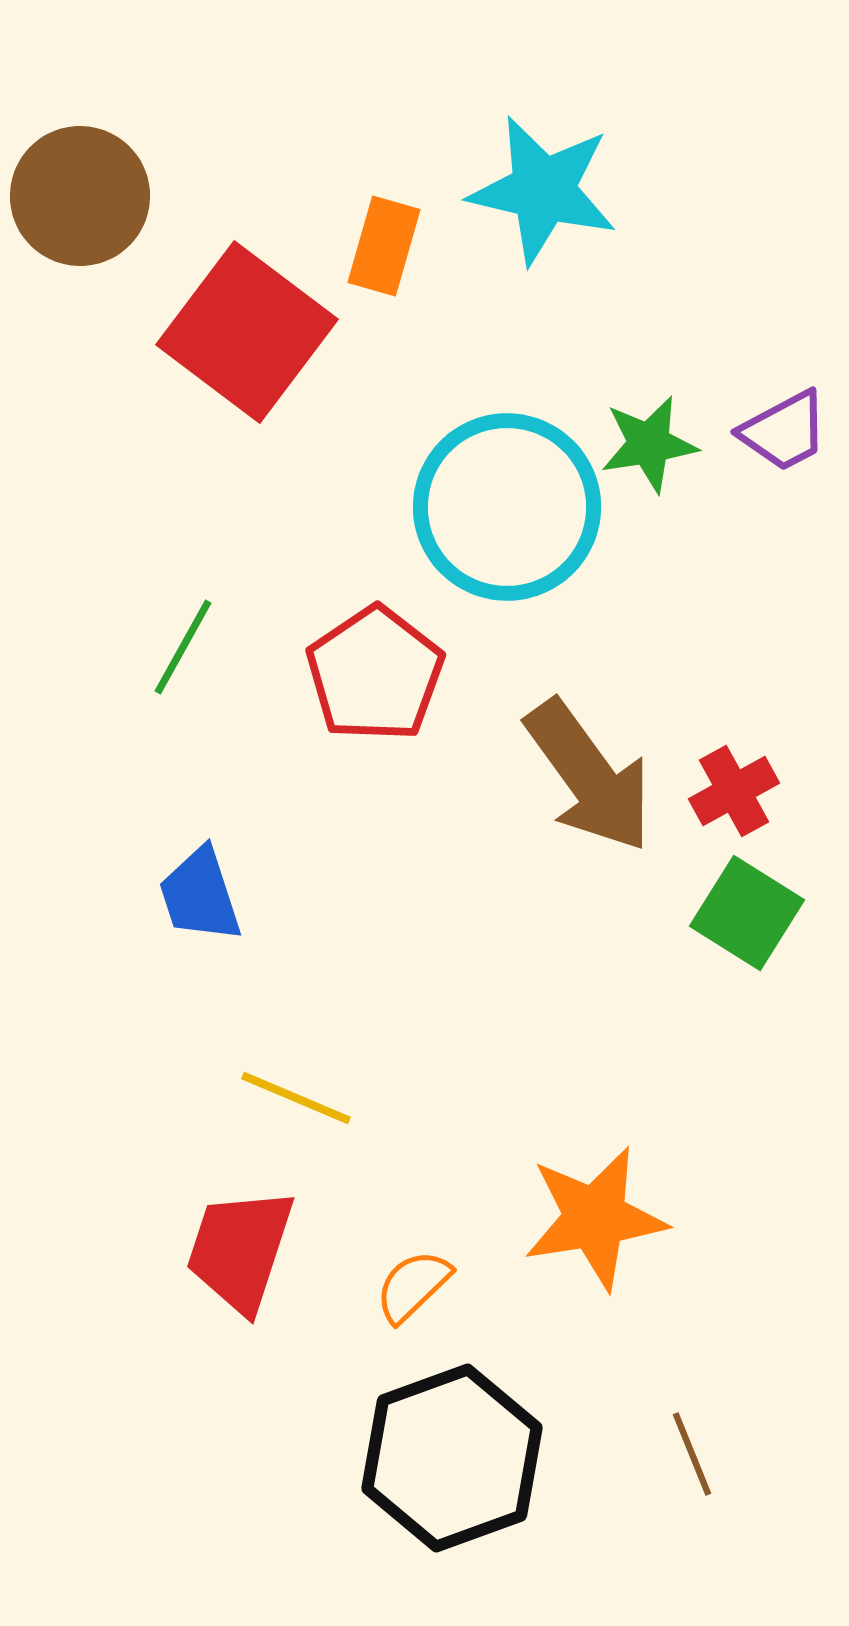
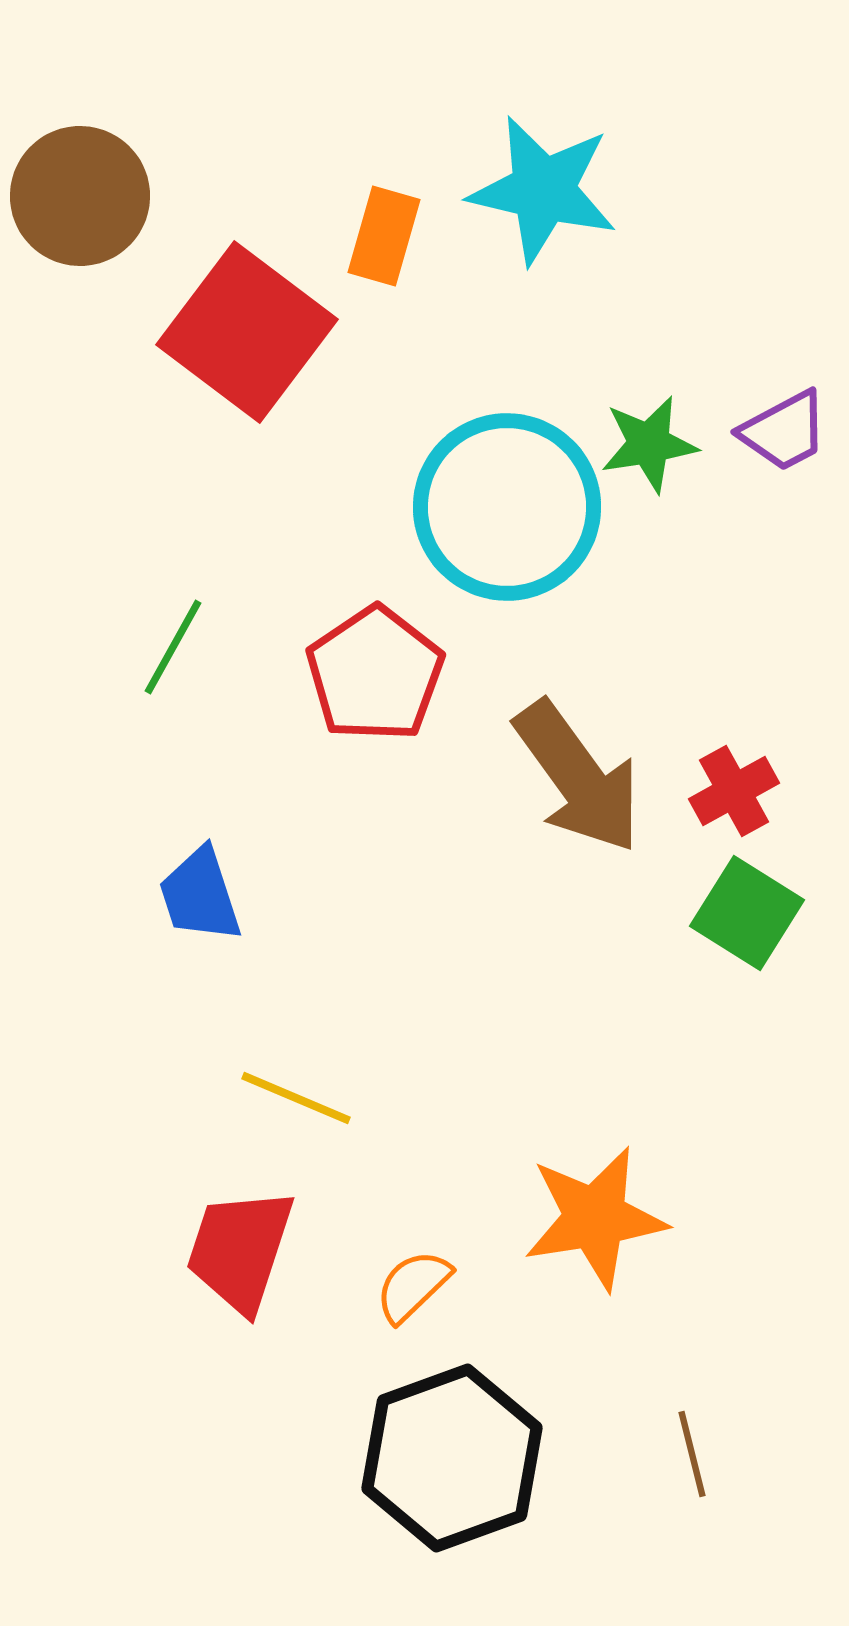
orange rectangle: moved 10 px up
green line: moved 10 px left
brown arrow: moved 11 px left, 1 px down
brown line: rotated 8 degrees clockwise
